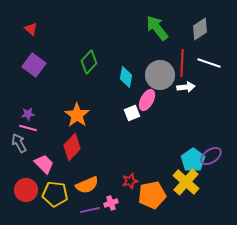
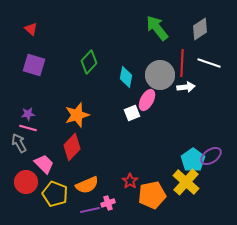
purple square: rotated 20 degrees counterclockwise
orange star: rotated 20 degrees clockwise
red star: rotated 21 degrees counterclockwise
red circle: moved 8 px up
yellow pentagon: rotated 15 degrees clockwise
pink cross: moved 3 px left
